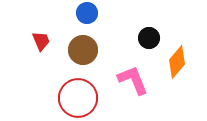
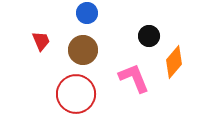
black circle: moved 2 px up
orange diamond: moved 3 px left
pink L-shape: moved 1 px right, 2 px up
red circle: moved 2 px left, 4 px up
